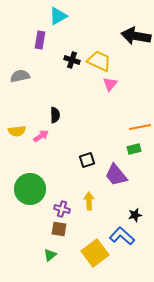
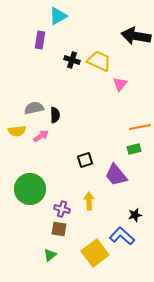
gray semicircle: moved 14 px right, 32 px down
pink triangle: moved 10 px right
black square: moved 2 px left
